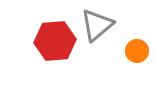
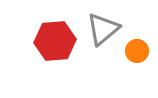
gray triangle: moved 6 px right, 4 px down
